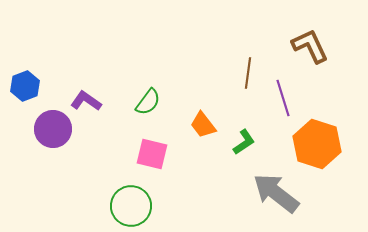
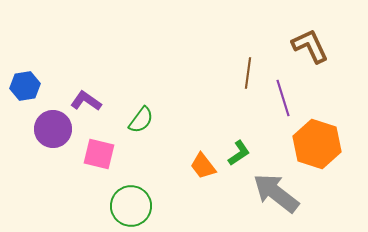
blue hexagon: rotated 12 degrees clockwise
green semicircle: moved 7 px left, 18 px down
orange trapezoid: moved 41 px down
green L-shape: moved 5 px left, 11 px down
pink square: moved 53 px left
